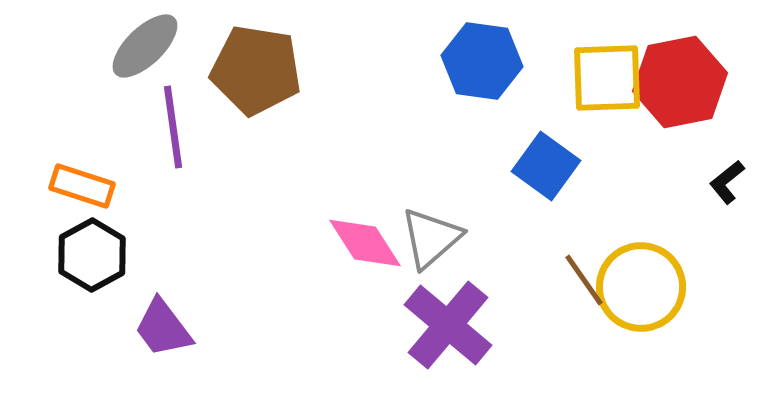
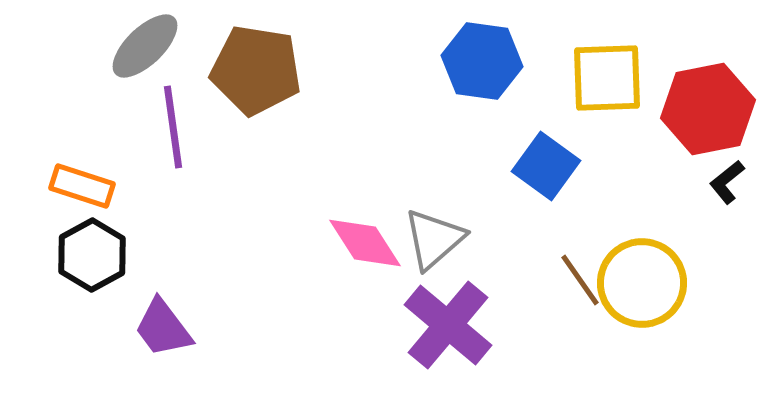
red hexagon: moved 28 px right, 27 px down
gray triangle: moved 3 px right, 1 px down
brown line: moved 4 px left
yellow circle: moved 1 px right, 4 px up
